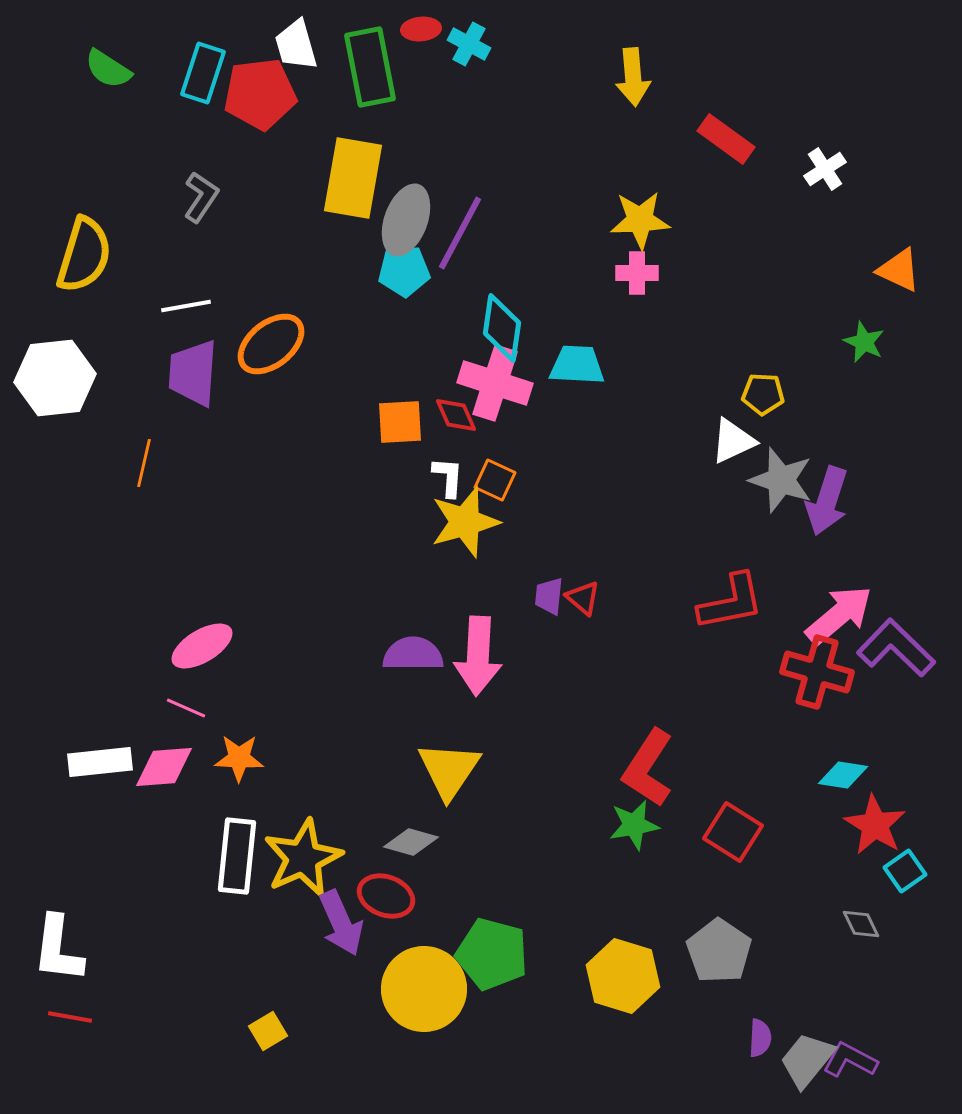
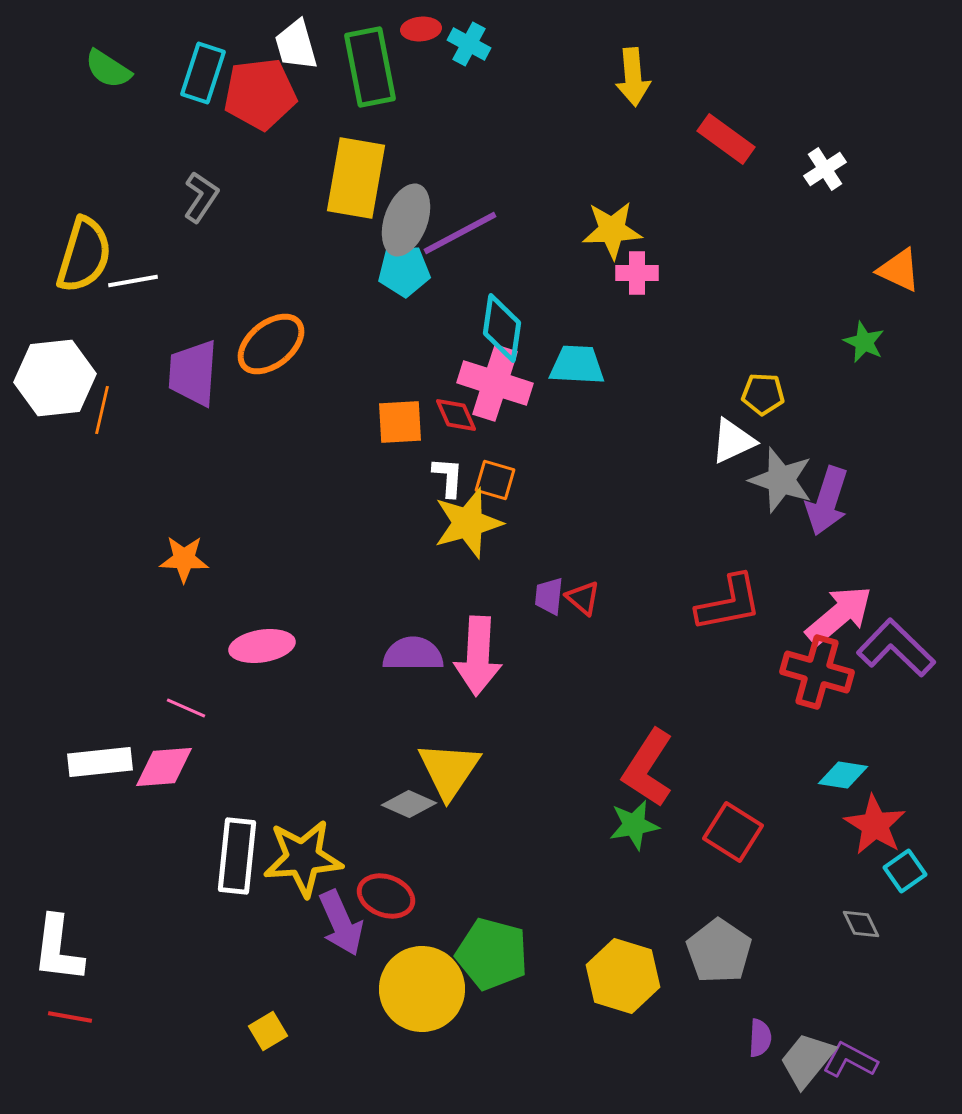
yellow rectangle at (353, 178): moved 3 px right
yellow star at (640, 220): moved 28 px left, 10 px down
purple line at (460, 233): rotated 34 degrees clockwise
white line at (186, 306): moved 53 px left, 25 px up
orange line at (144, 463): moved 42 px left, 53 px up
orange square at (495, 480): rotated 9 degrees counterclockwise
yellow star at (465, 522): moved 3 px right, 1 px down
red L-shape at (731, 602): moved 2 px left, 1 px down
pink ellipse at (202, 646): moved 60 px right; rotated 22 degrees clockwise
orange star at (239, 758): moved 55 px left, 199 px up
gray diamond at (411, 842): moved 2 px left, 38 px up; rotated 8 degrees clockwise
yellow star at (303, 858): rotated 20 degrees clockwise
yellow circle at (424, 989): moved 2 px left
